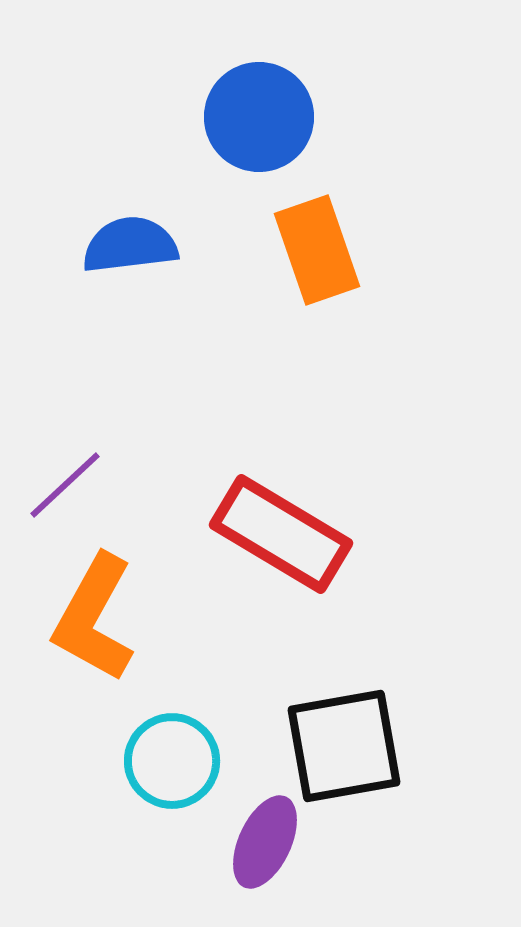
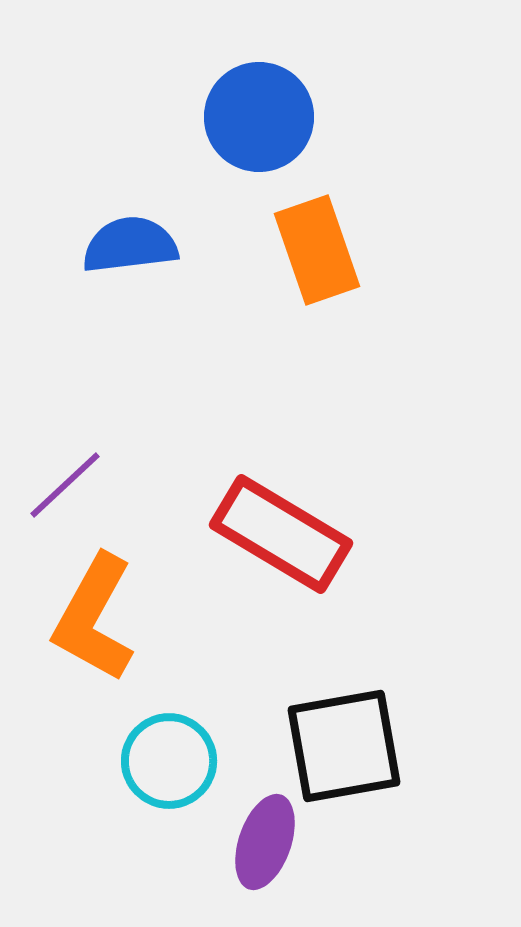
cyan circle: moved 3 px left
purple ellipse: rotated 6 degrees counterclockwise
